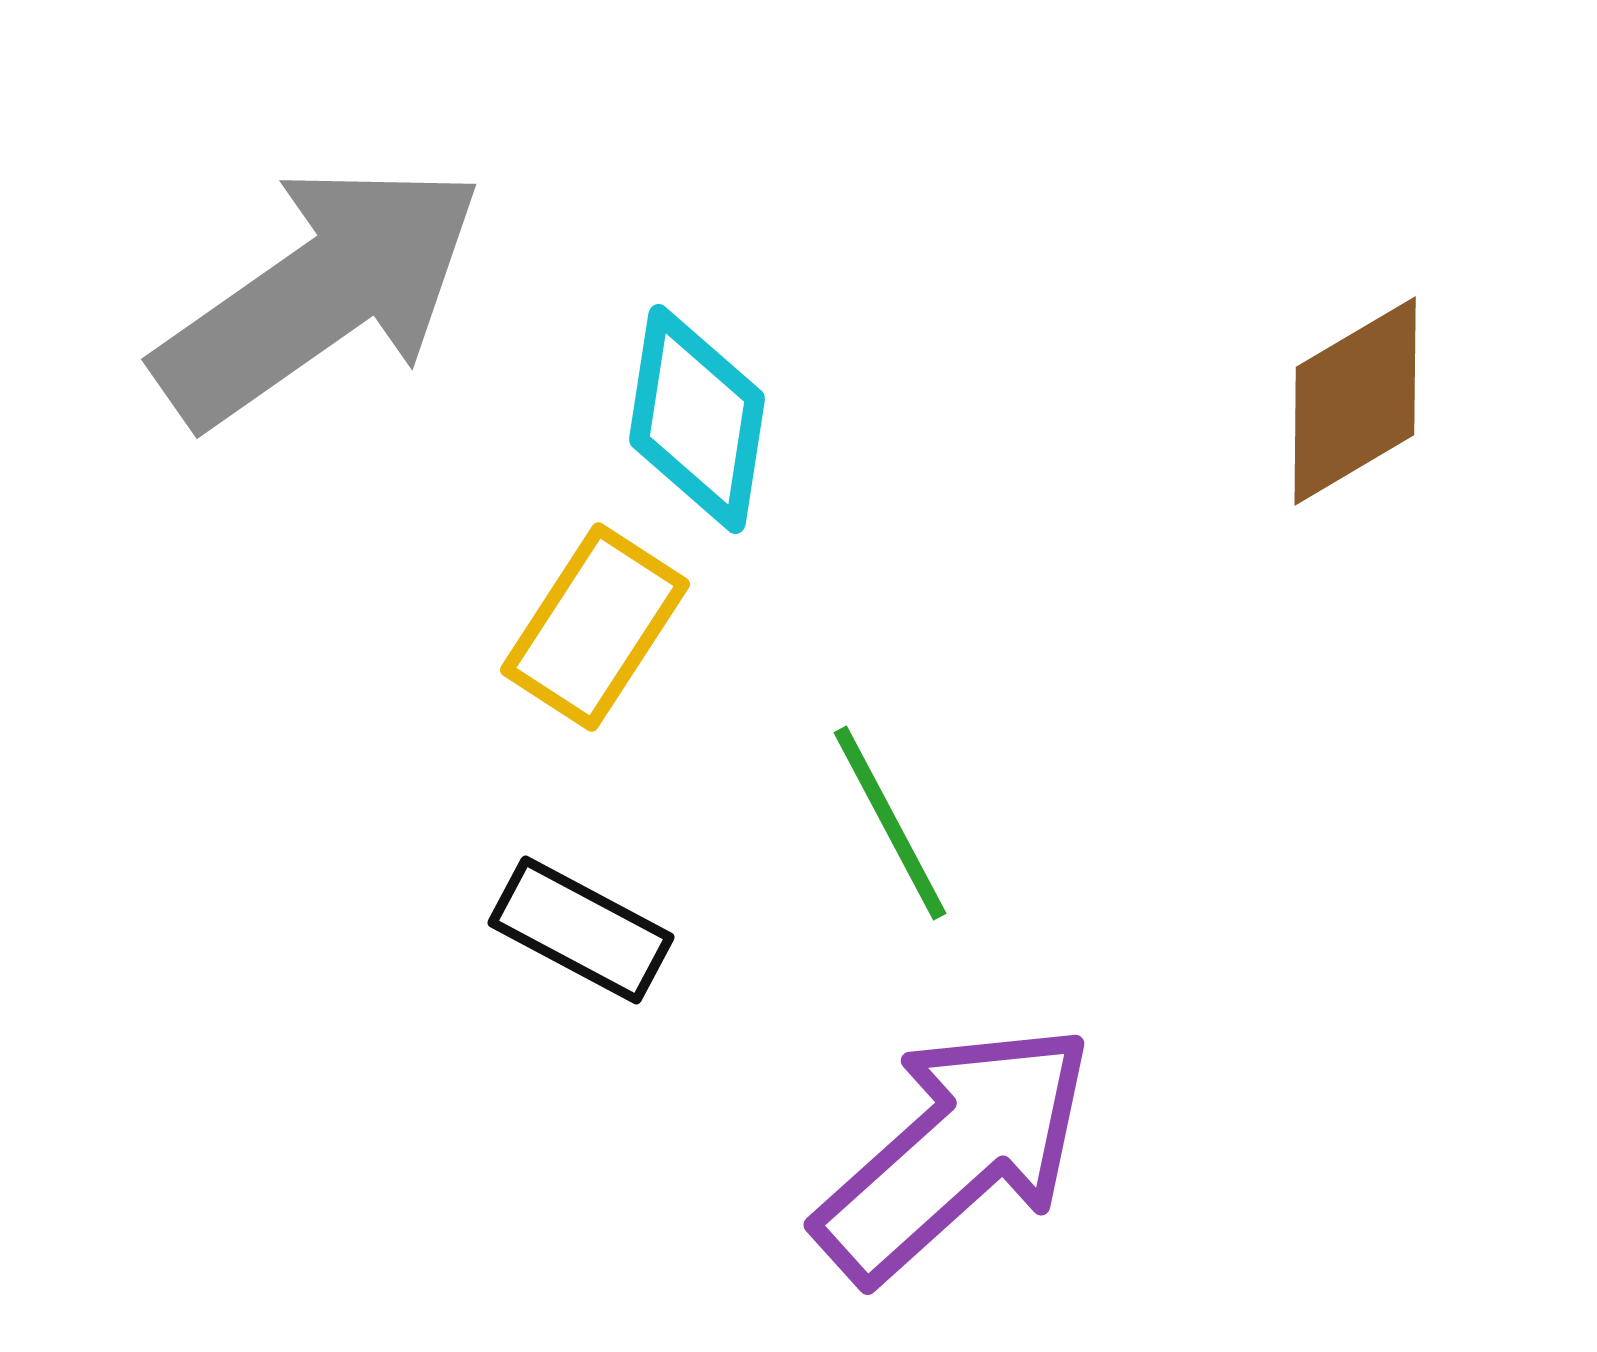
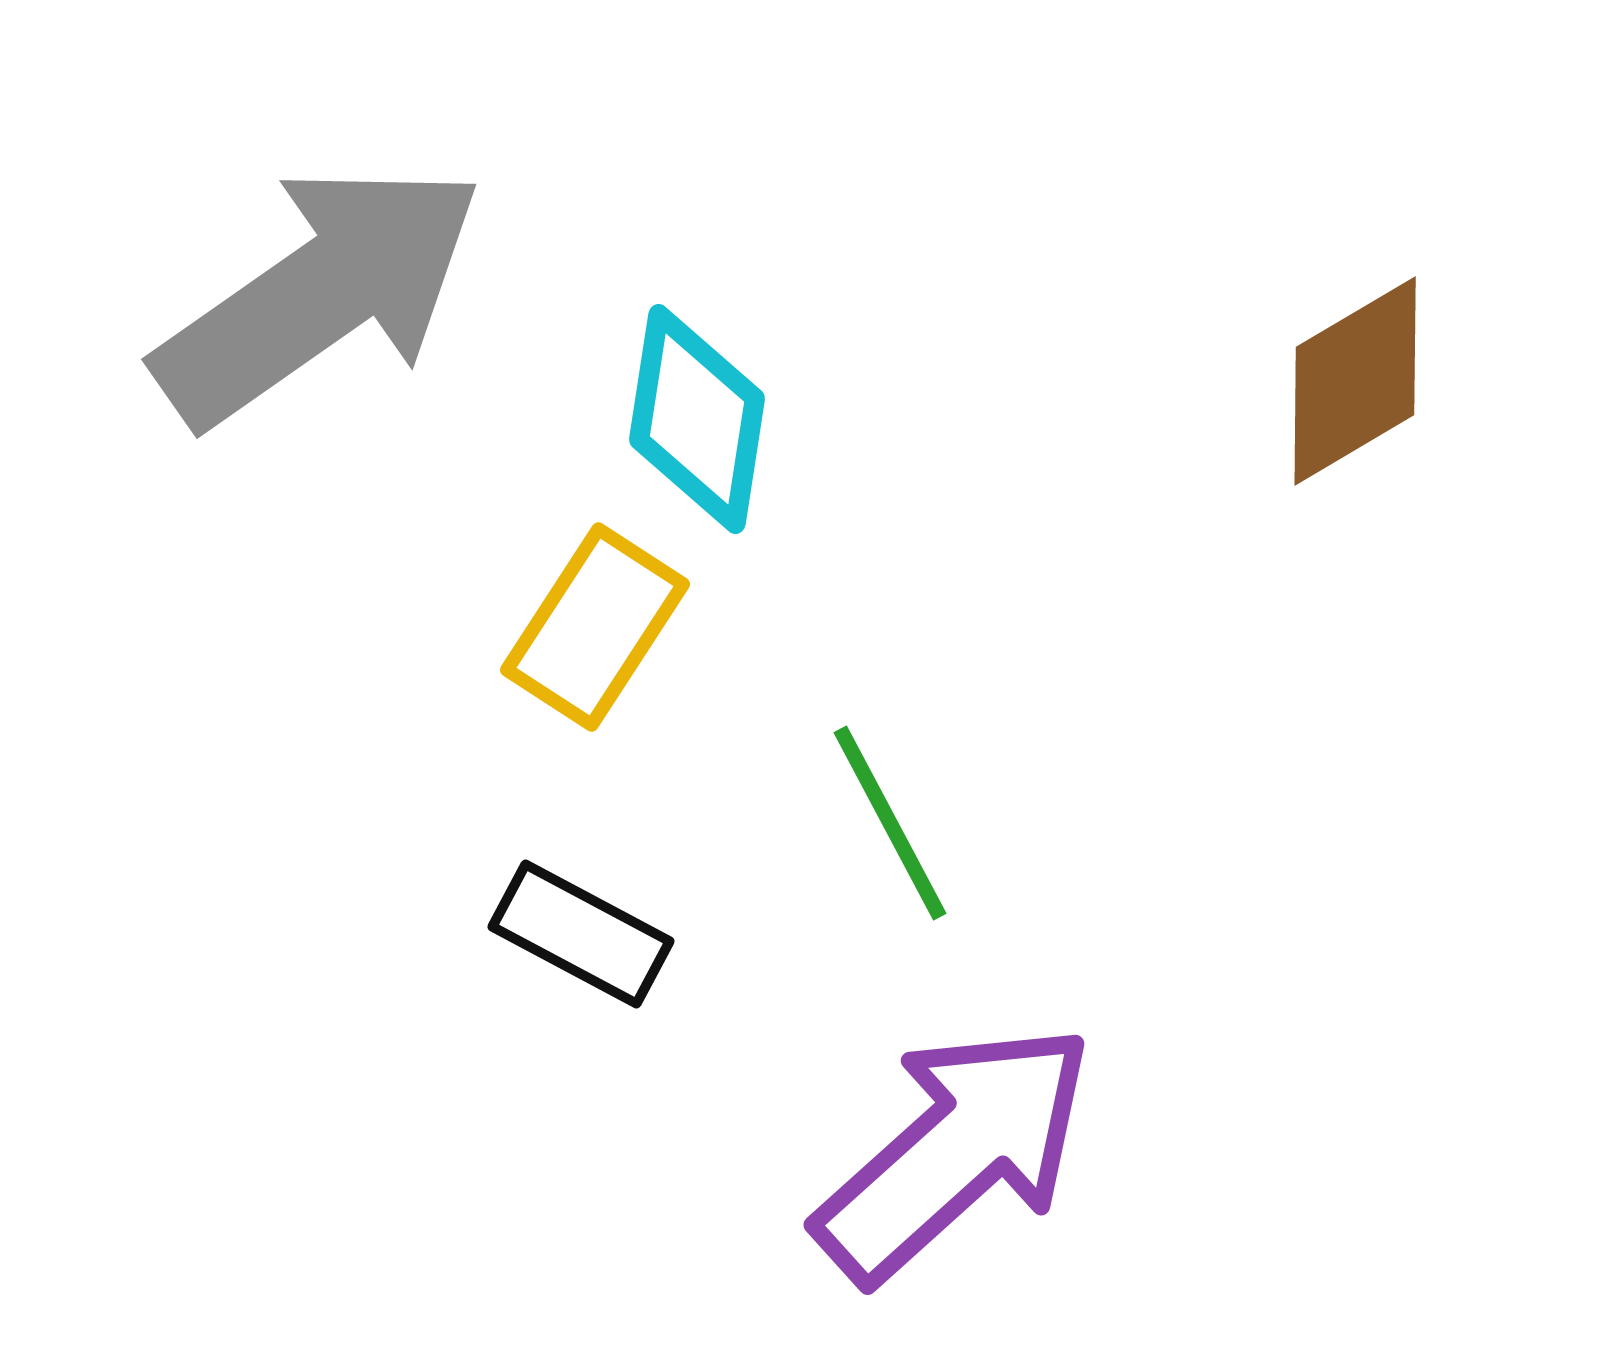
brown diamond: moved 20 px up
black rectangle: moved 4 px down
